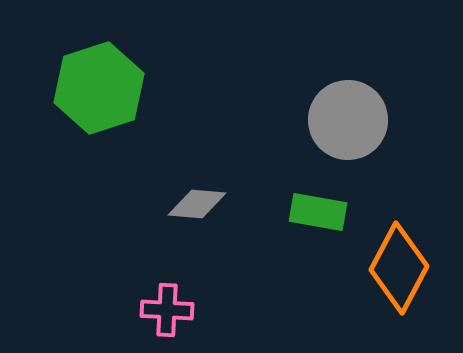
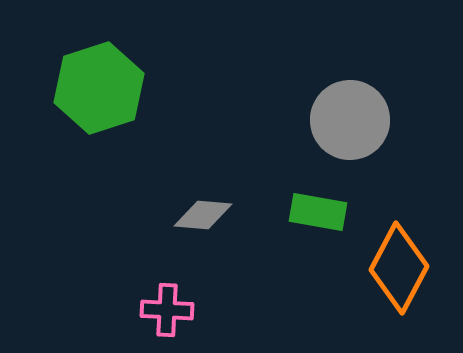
gray circle: moved 2 px right
gray diamond: moved 6 px right, 11 px down
